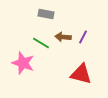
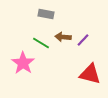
purple line: moved 3 px down; rotated 16 degrees clockwise
pink star: rotated 15 degrees clockwise
red triangle: moved 9 px right
